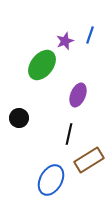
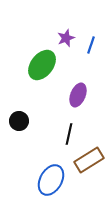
blue line: moved 1 px right, 10 px down
purple star: moved 1 px right, 3 px up
black circle: moved 3 px down
